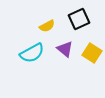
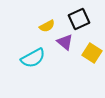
purple triangle: moved 7 px up
cyan semicircle: moved 1 px right, 5 px down
